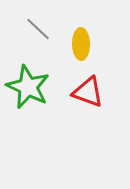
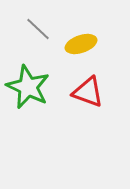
yellow ellipse: rotated 72 degrees clockwise
